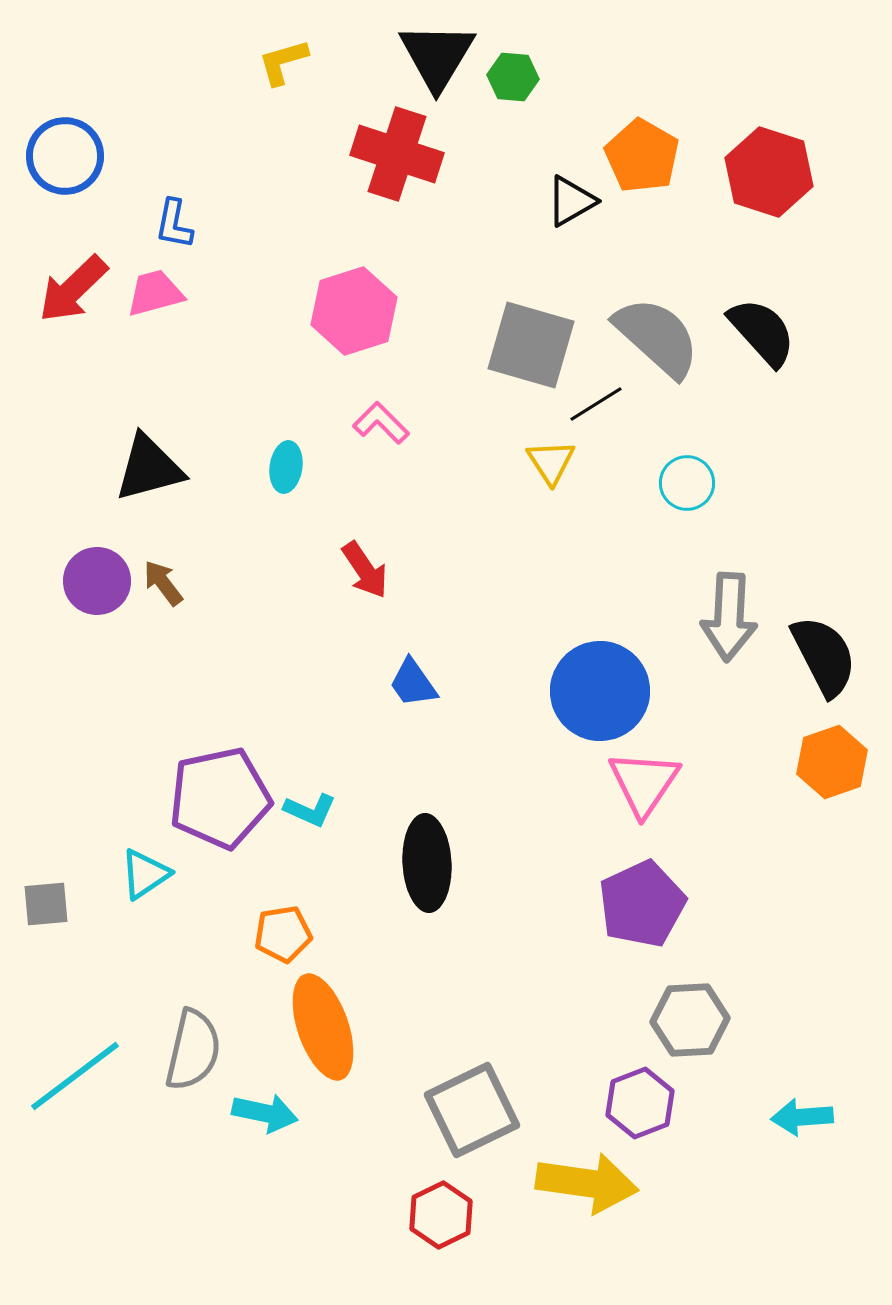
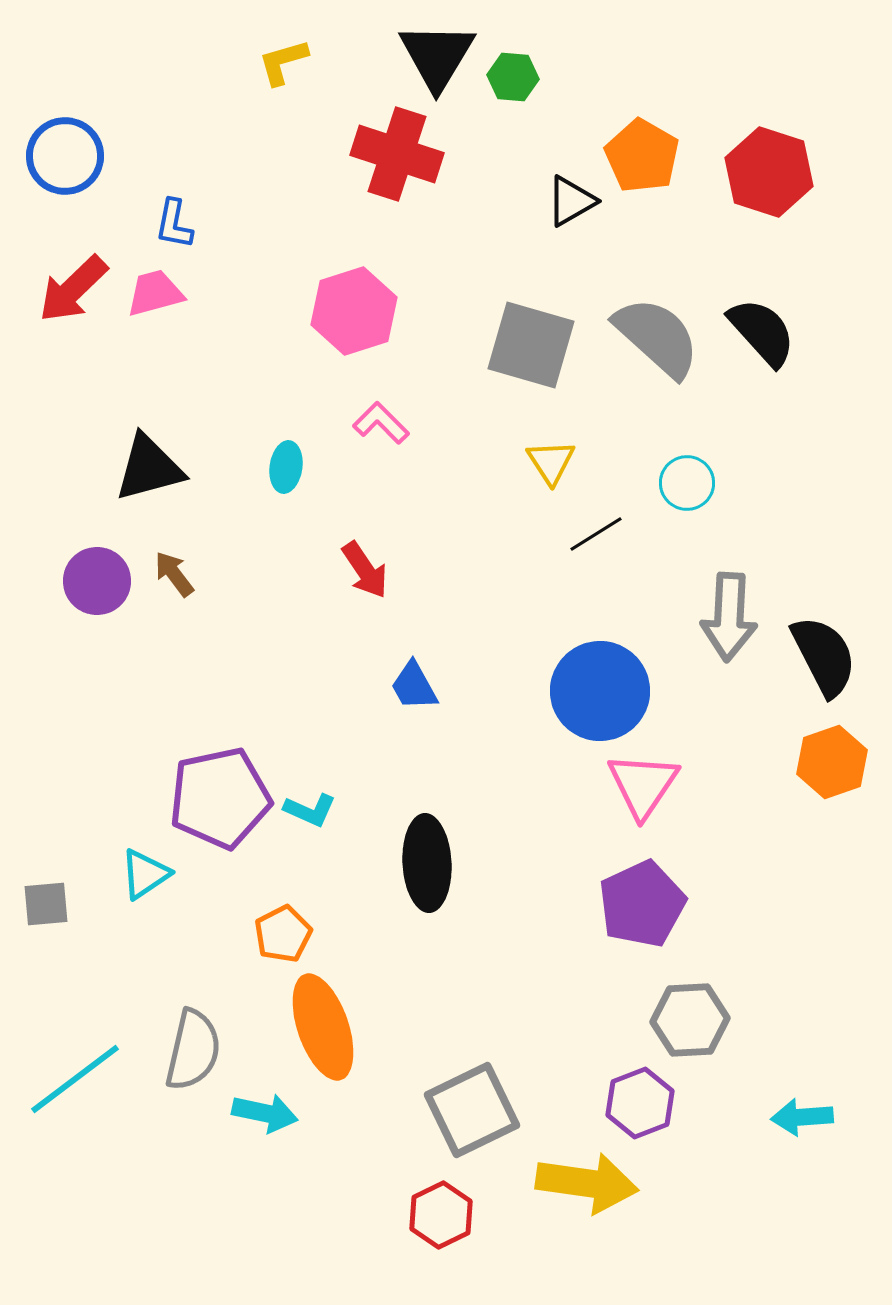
black line at (596, 404): moved 130 px down
brown arrow at (163, 583): moved 11 px right, 9 px up
blue trapezoid at (413, 683): moved 1 px right, 3 px down; rotated 6 degrees clockwise
pink triangle at (644, 783): moved 1 px left, 2 px down
orange pentagon at (283, 934): rotated 18 degrees counterclockwise
cyan line at (75, 1076): moved 3 px down
